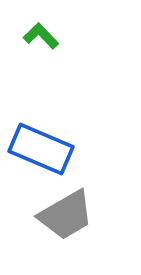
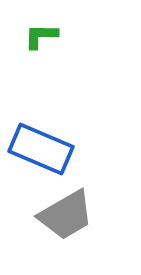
green L-shape: rotated 45 degrees counterclockwise
